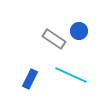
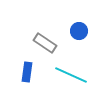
gray rectangle: moved 9 px left, 4 px down
blue rectangle: moved 3 px left, 7 px up; rotated 18 degrees counterclockwise
